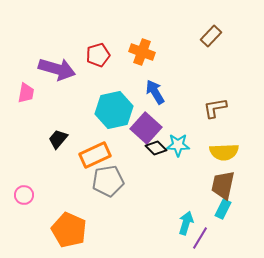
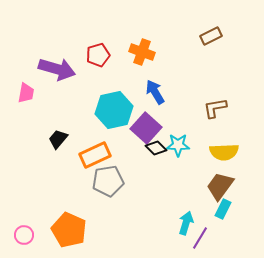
brown rectangle: rotated 20 degrees clockwise
brown trapezoid: moved 3 px left, 1 px down; rotated 24 degrees clockwise
pink circle: moved 40 px down
